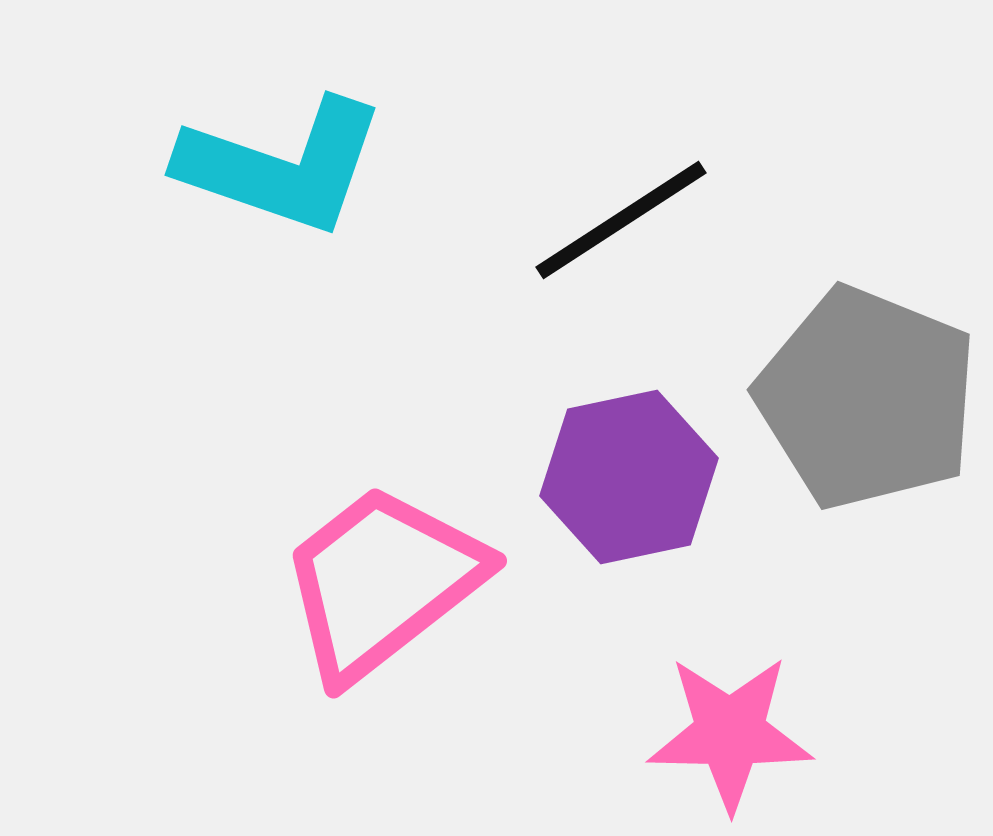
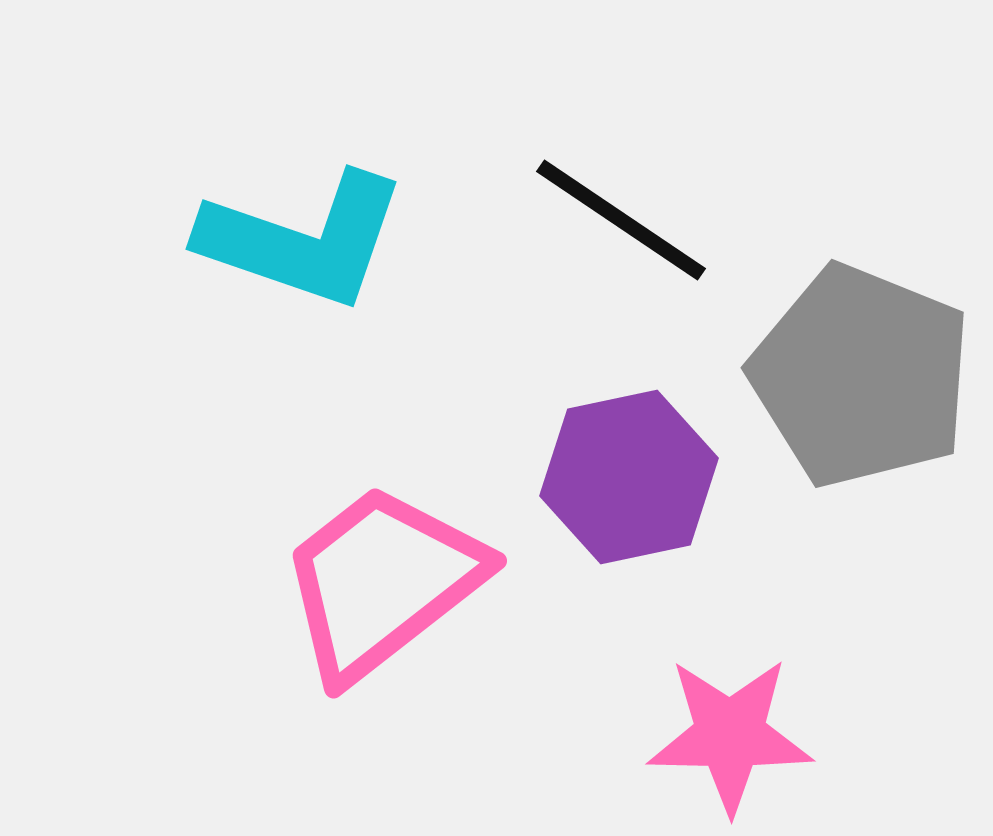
cyan L-shape: moved 21 px right, 74 px down
black line: rotated 67 degrees clockwise
gray pentagon: moved 6 px left, 22 px up
pink star: moved 2 px down
